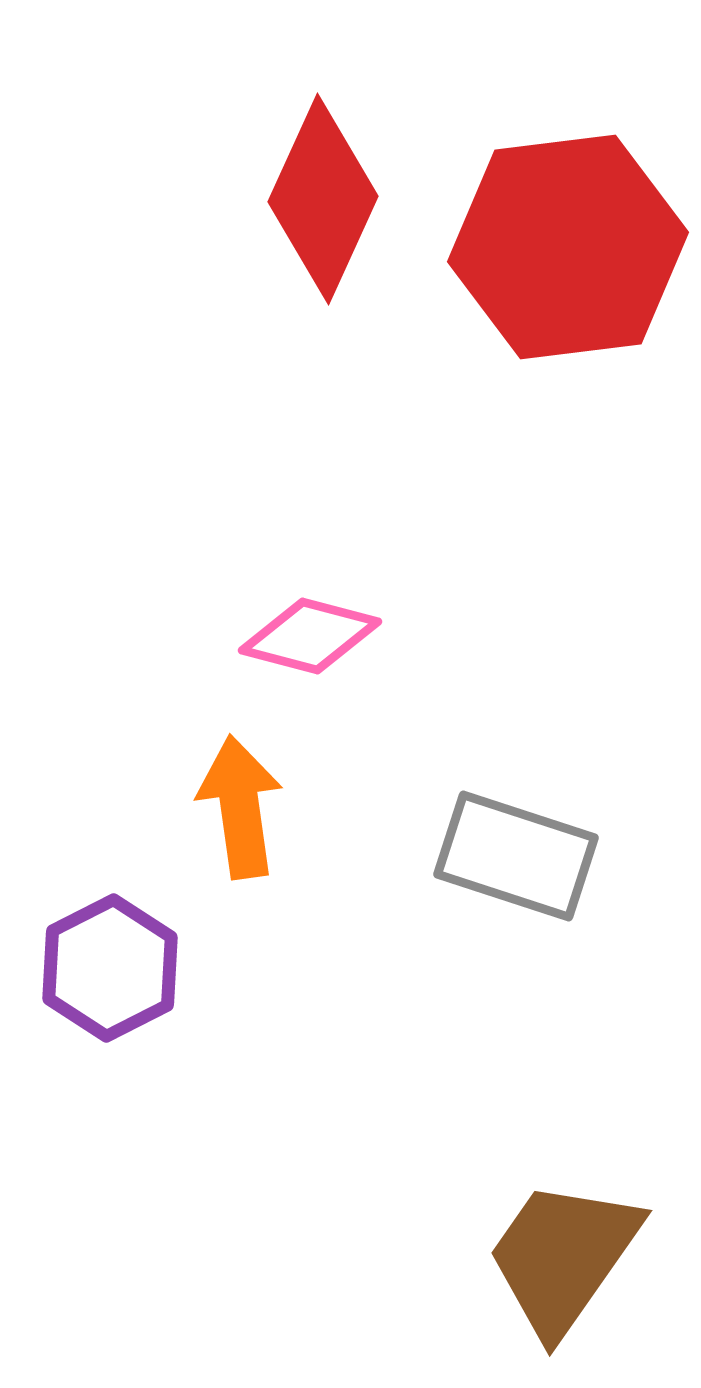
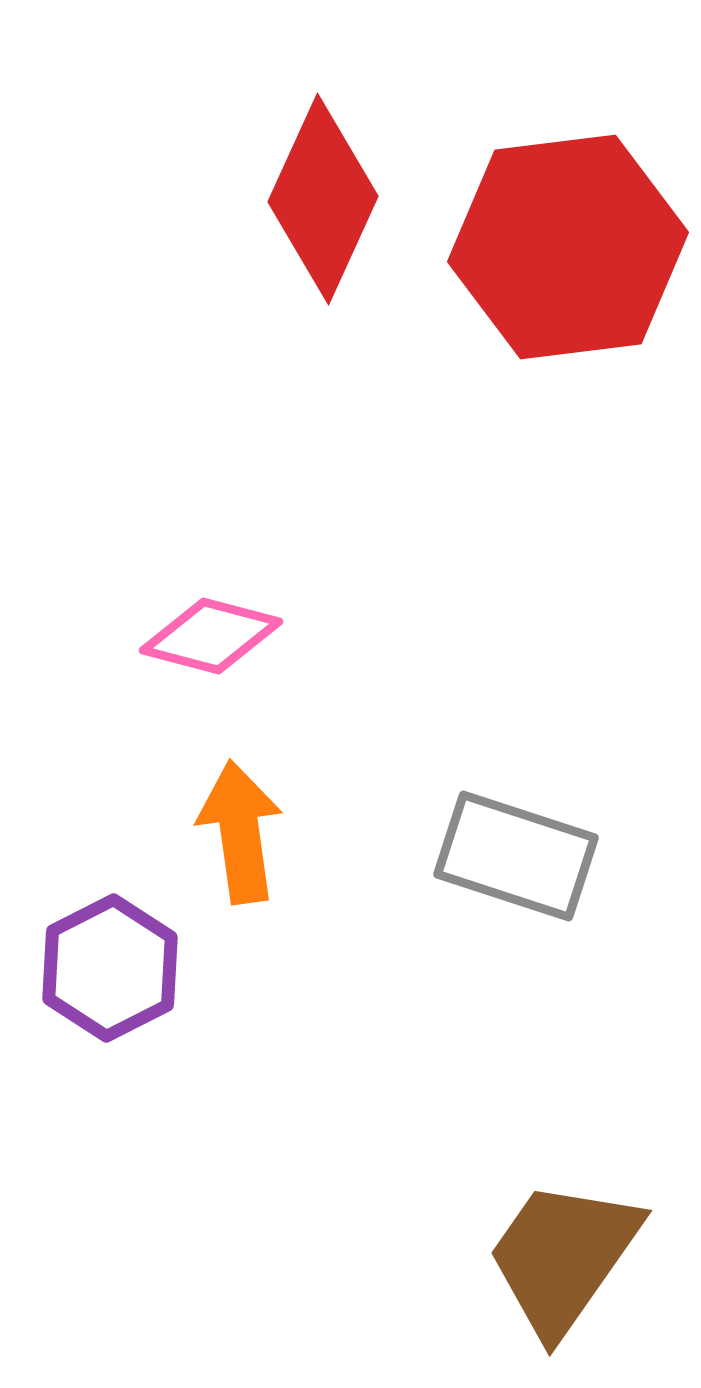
pink diamond: moved 99 px left
orange arrow: moved 25 px down
